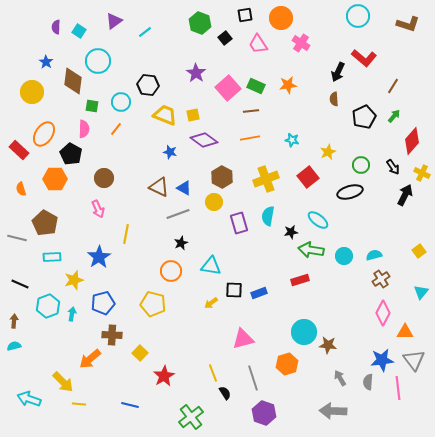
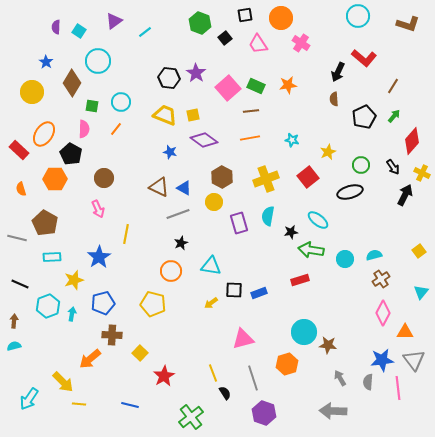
brown diamond at (73, 81): moved 1 px left, 2 px down; rotated 24 degrees clockwise
black hexagon at (148, 85): moved 21 px right, 7 px up
cyan circle at (344, 256): moved 1 px right, 3 px down
cyan arrow at (29, 399): rotated 75 degrees counterclockwise
